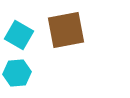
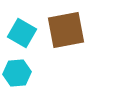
cyan square: moved 3 px right, 2 px up
